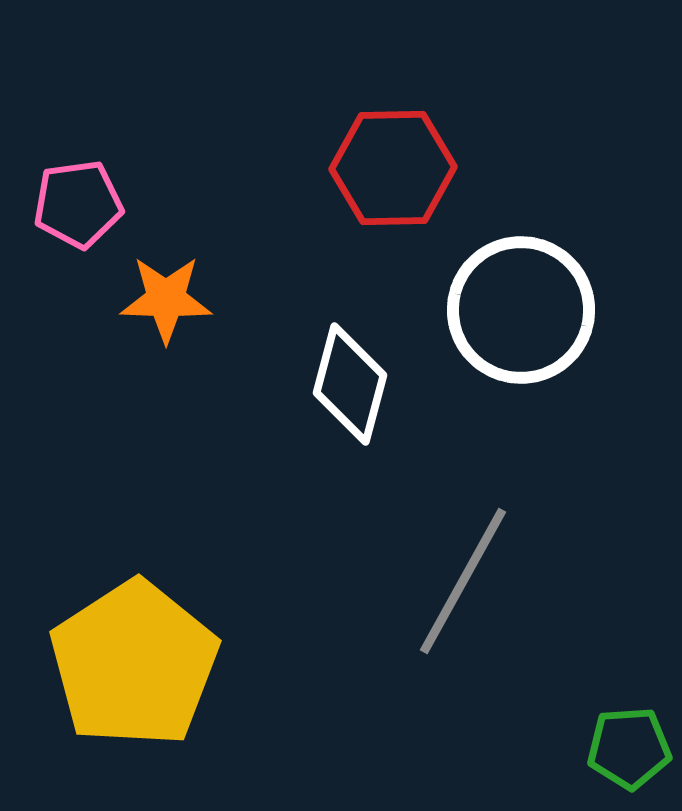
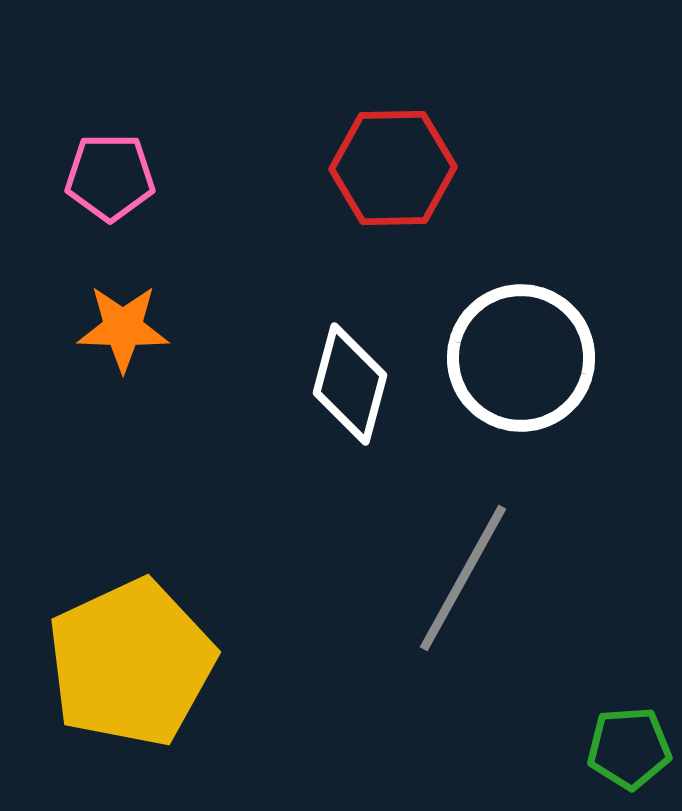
pink pentagon: moved 32 px right, 27 px up; rotated 8 degrees clockwise
orange star: moved 43 px left, 29 px down
white circle: moved 48 px down
gray line: moved 3 px up
yellow pentagon: moved 3 px left, 1 px up; rotated 8 degrees clockwise
